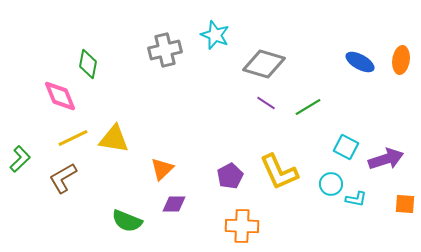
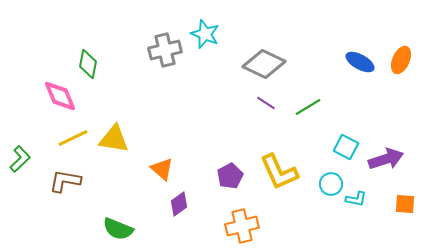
cyan star: moved 10 px left, 1 px up
orange ellipse: rotated 16 degrees clockwise
gray diamond: rotated 9 degrees clockwise
orange triangle: rotated 35 degrees counterclockwise
brown L-shape: moved 2 px right, 3 px down; rotated 40 degrees clockwise
purple diamond: moved 5 px right; rotated 35 degrees counterclockwise
green semicircle: moved 9 px left, 8 px down
orange cross: rotated 16 degrees counterclockwise
